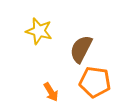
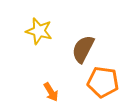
brown semicircle: moved 2 px right
orange pentagon: moved 8 px right
